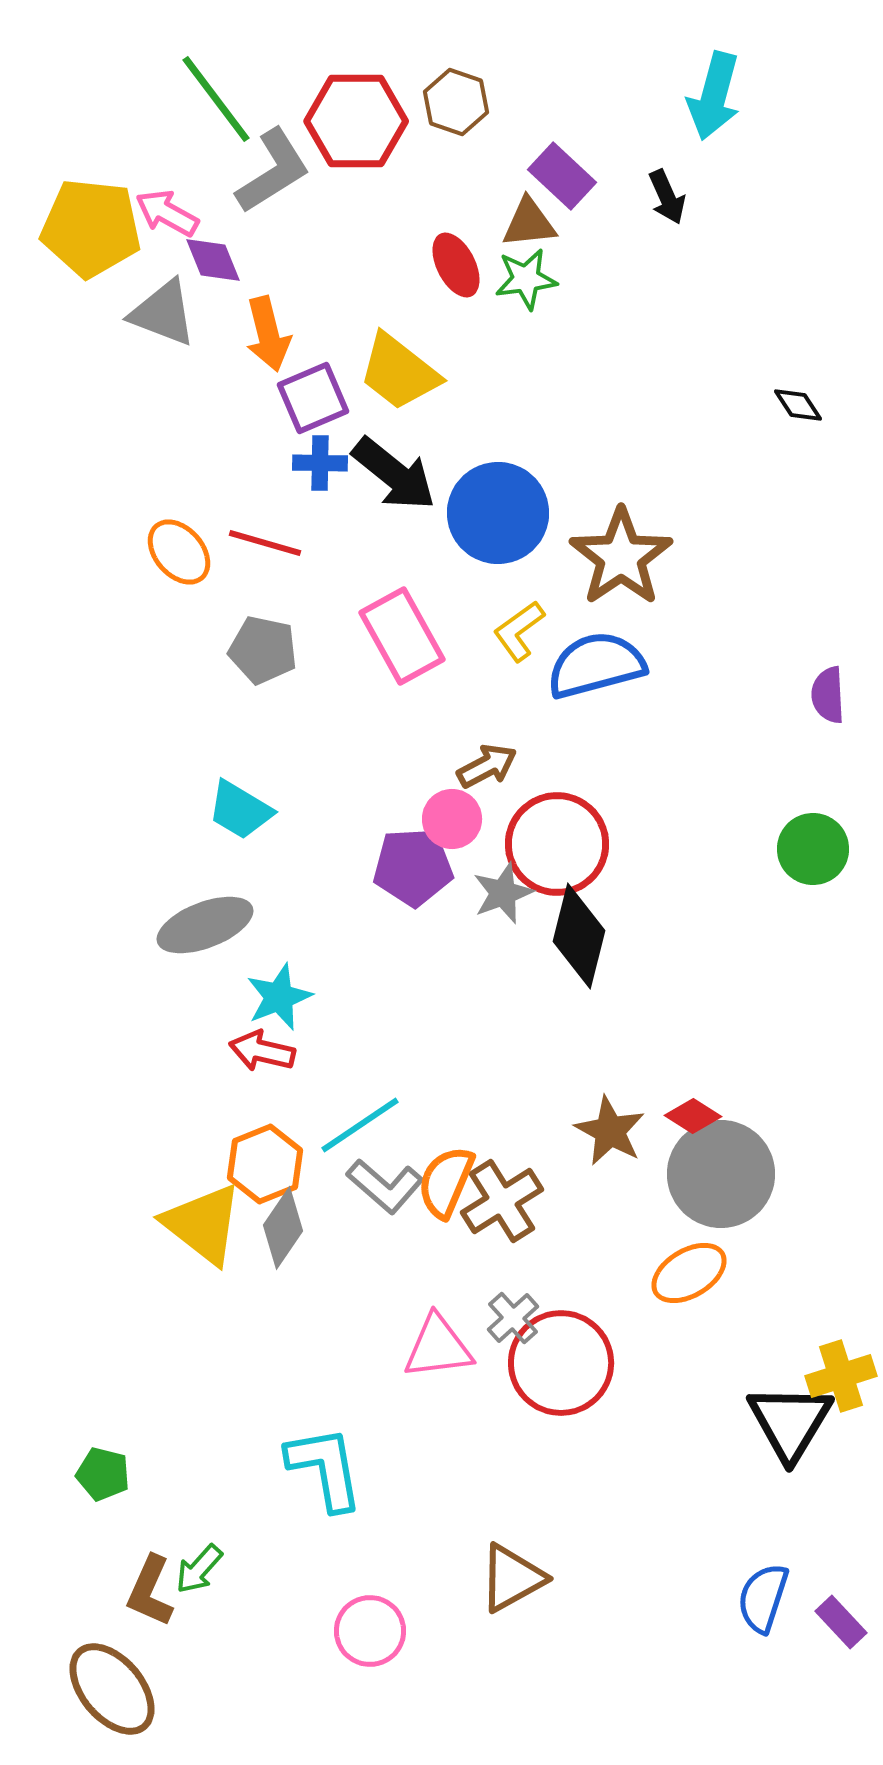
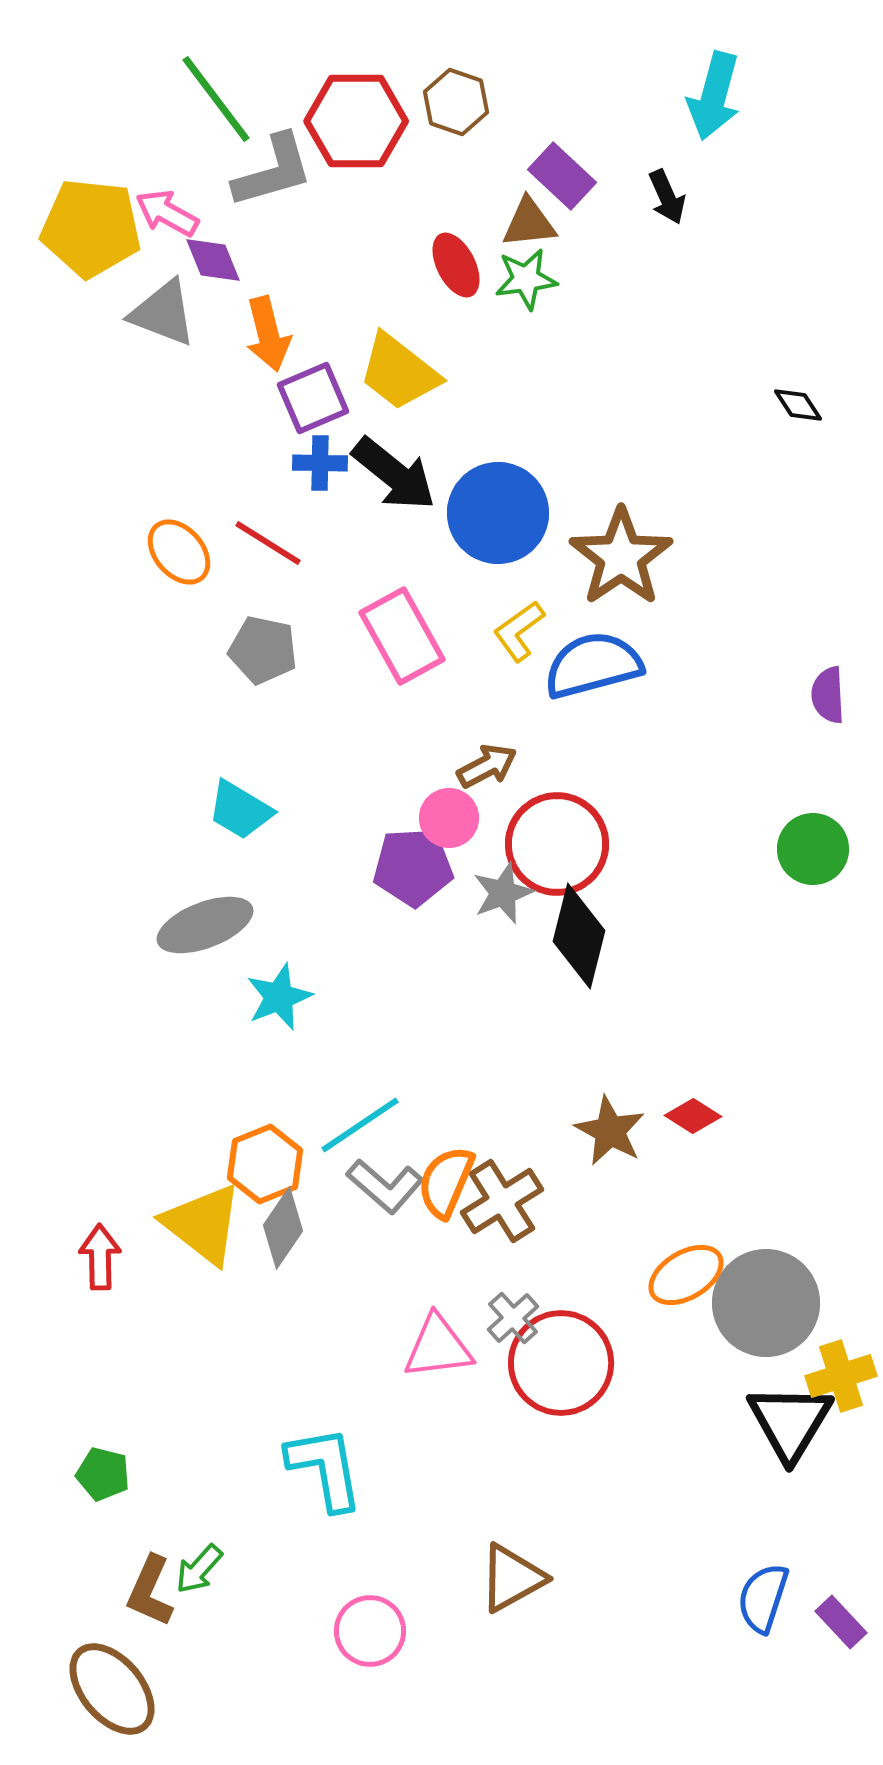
gray L-shape at (273, 171): rotated 16 degrees clockwise
red line at (265, 543): moved 3 px right; rotated 16 degrees clockwise
blue semicircle at (596, 665): moved 3 px left
pink circle at (452, 819): moved 3 px left, 1 px up
red arrow at (262, 1051): moved 162 px left, 206 px down; rotated 76 degrees clockwise
gray circle at (721, 1174): moved 45 px right, 129 px down
orange ellipse at (689, 1273): moved 3 px left, 2 px down
